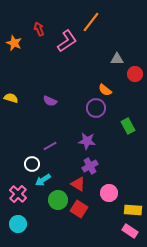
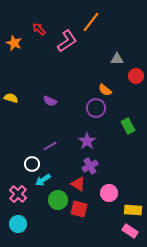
red arrow: rotated 24 degrees counterclockwise
red circle: moved 1 px right, 2 px down
purple star: rotated 30 degrees clockwise
red square: rotated 18 degrees counterclockwise
